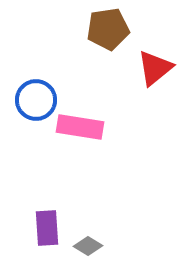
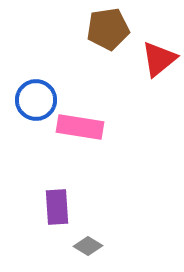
red triangle: moved 4 px right, 9 px up
purple rectangle: moved 10 px right, 21 px up
